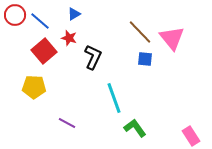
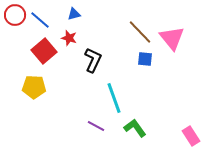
blue triangle: rotated 16 degrees clockwise
blue line: moved 1 px up
black L-shape: moved 3 px down
purple line: moved 29 px right, 3 px down
